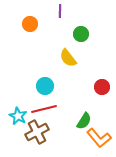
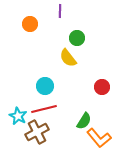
green circle: moved 4 px left, 4 px down
